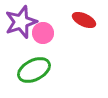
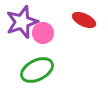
purple star: moved 1 px right
green ellipse: moved 3 px right
